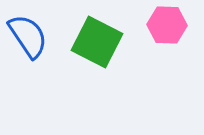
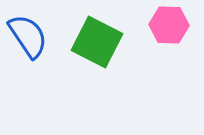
pink hexagon: moved 2 px right
